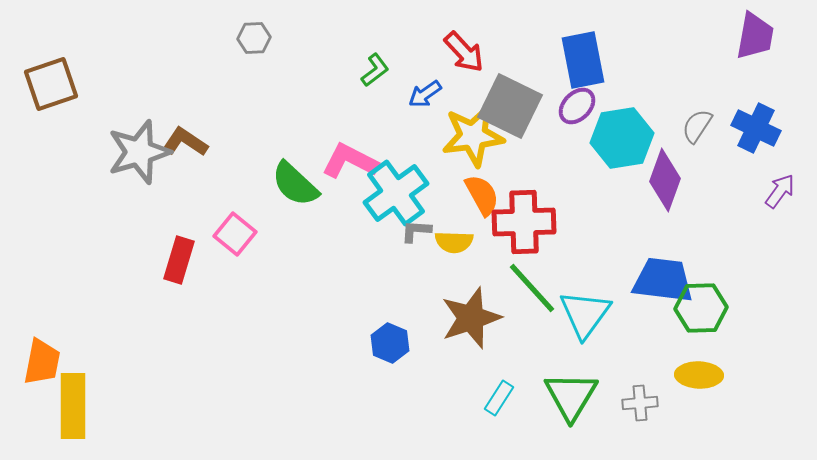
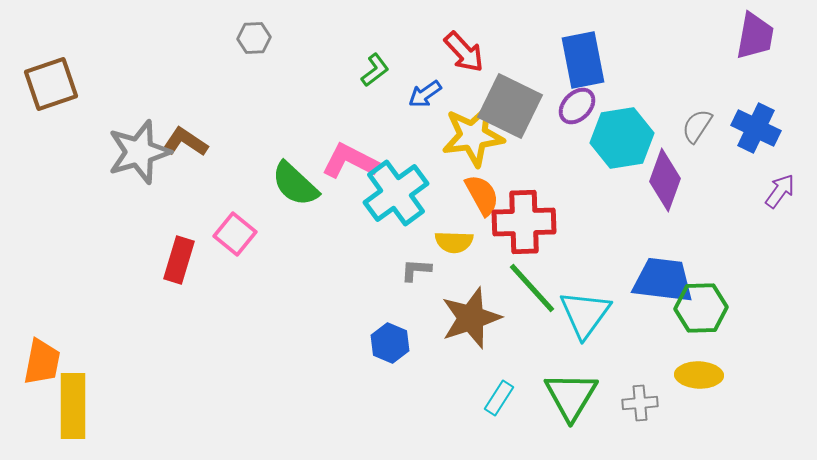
gray L-shape: moved 39 px down
